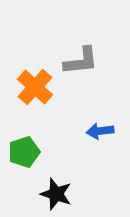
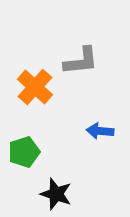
blue arrow: rotated 12 degrees clockwise
